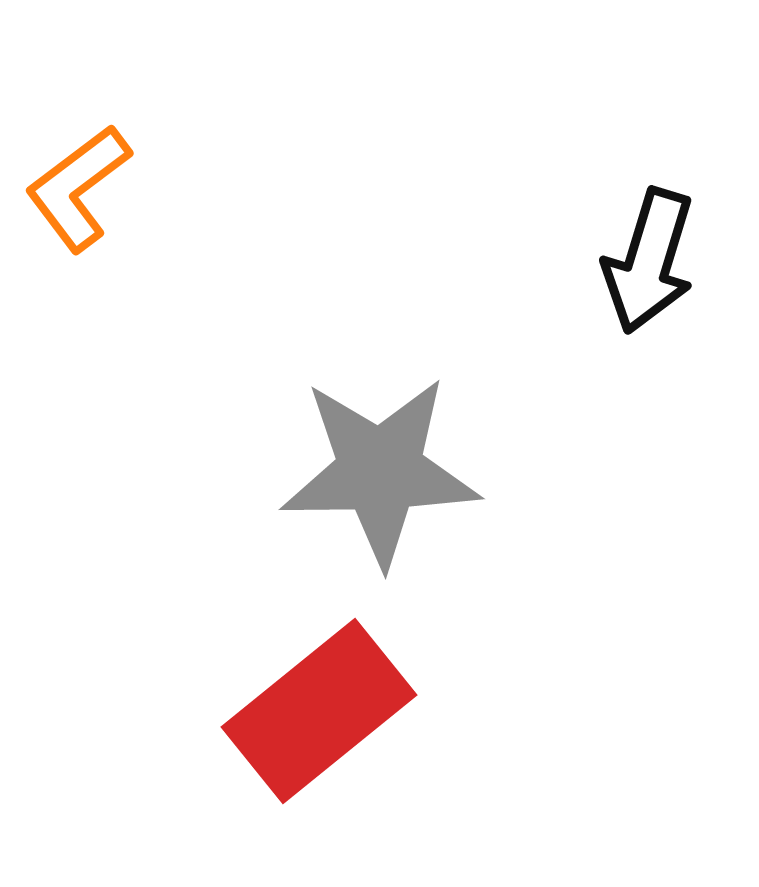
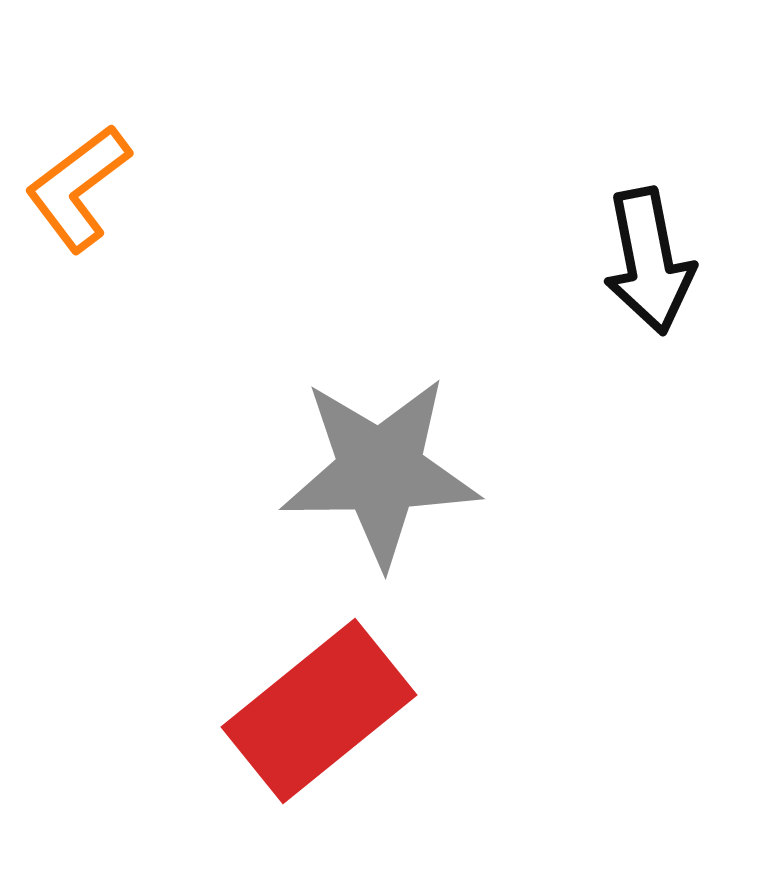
black arrow: rotated 28 degrees counterclockwise
